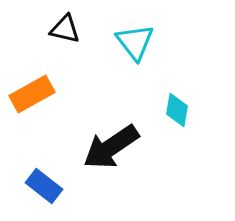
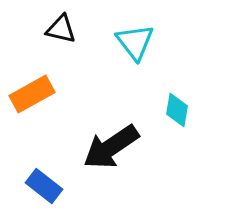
black triangle: moved 4 px left
